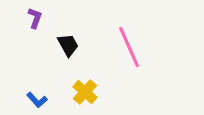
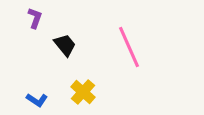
black trapezoid: moved 3 px left; rotated 10 degrees counterclockwise
yellow cross: moved 2 px left
blue L-shape: rotated 15 degrees counterclockwise
